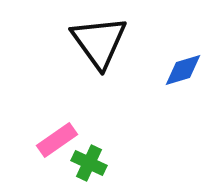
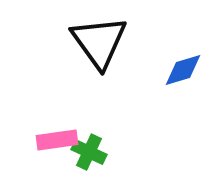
pink rectangle: rotated 27 degrees clockwise
green cross: moved 11 px up
